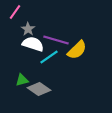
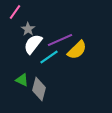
purple line: moved 4 px right; rotated 40 degrees counterclockwise
white semicircle: rotated 70 degrees counterclockwise
green triangle: rotated 40 degrees clockwise
gray diamond: rotated 70 degrees clockwise
